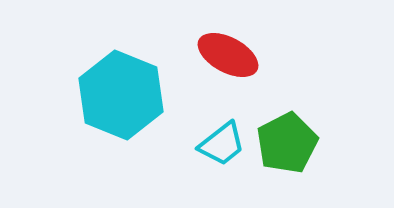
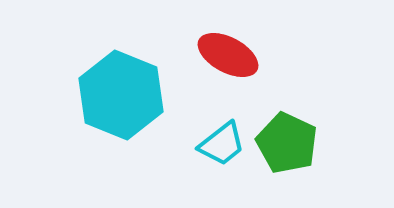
green pentagon: rotated 20 degrees counterclockwise
